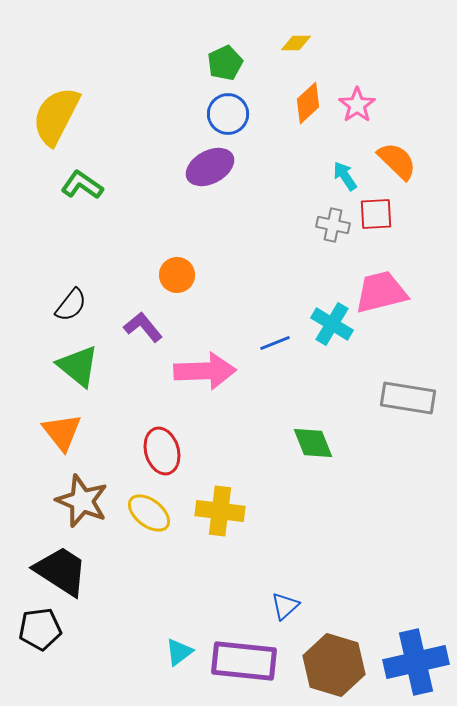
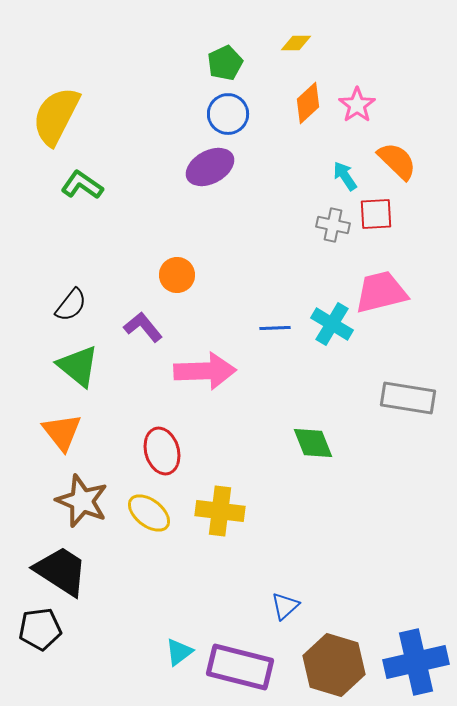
blue line: moved 15 px up; rotated 20 degrees clockwise
purple rectangle: moved 4 px left, 6 px down; rotated 8 degrees clockwise
